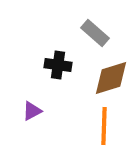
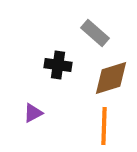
purple triangle: moved 1 px right, 2 px down
